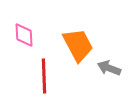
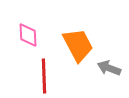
pink diamond: moved 4 px right
